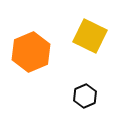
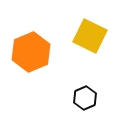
black hexagon: moved 2 px down
